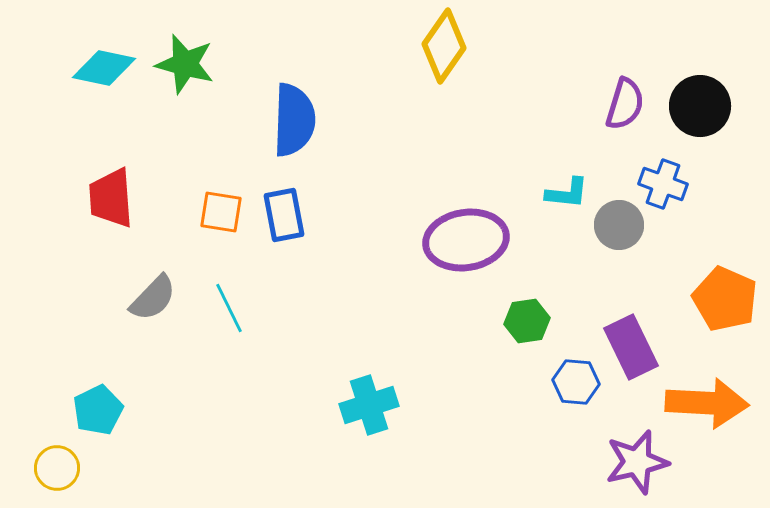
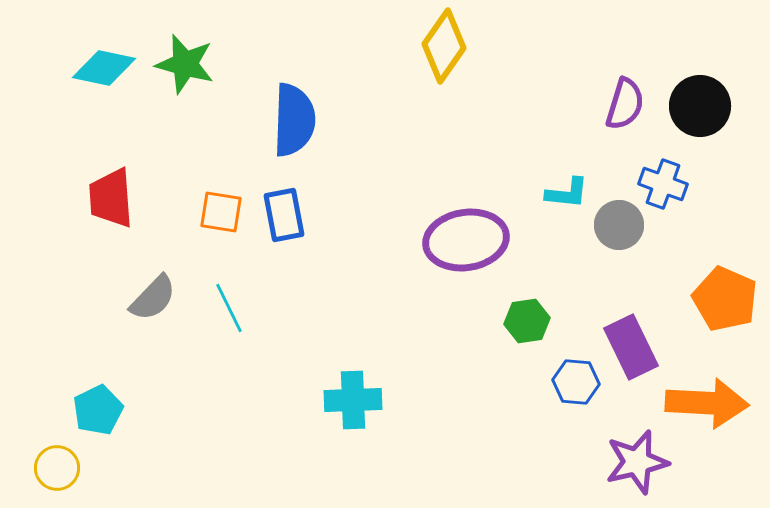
cyan cross: moved 16 px left, 5 px up; rotated 16 degrees clockwise
